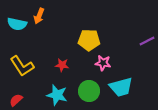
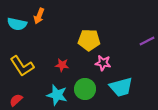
green circle: moved 4 px left, 2 px up
